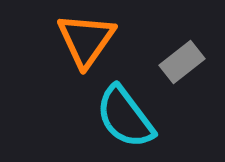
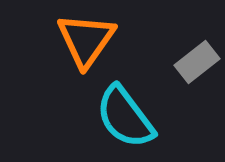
gray rectangle: moved 15 px right
